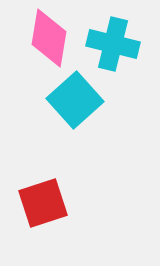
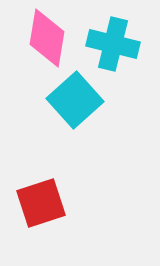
pink diamond: moved 2 px left
red square: moved 2 px left
